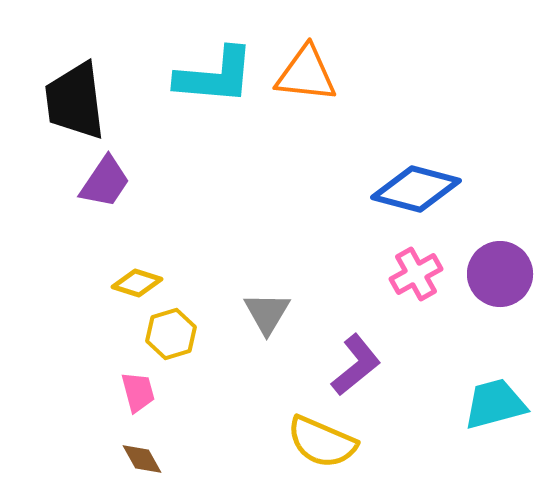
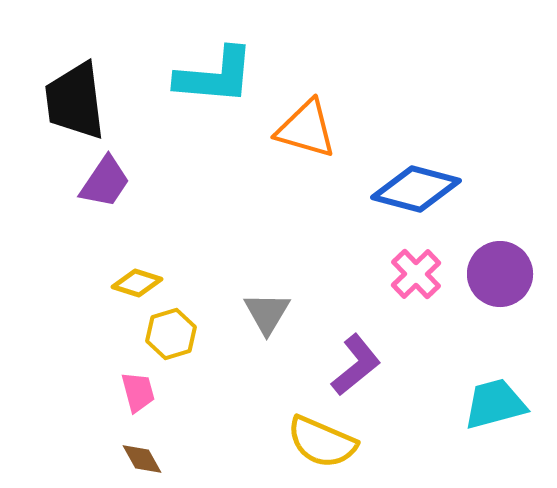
orange triangle: moved 55 px down; rotated 10 degrees clockwise
pink cross: rotated 15 degrees counterclockwise
